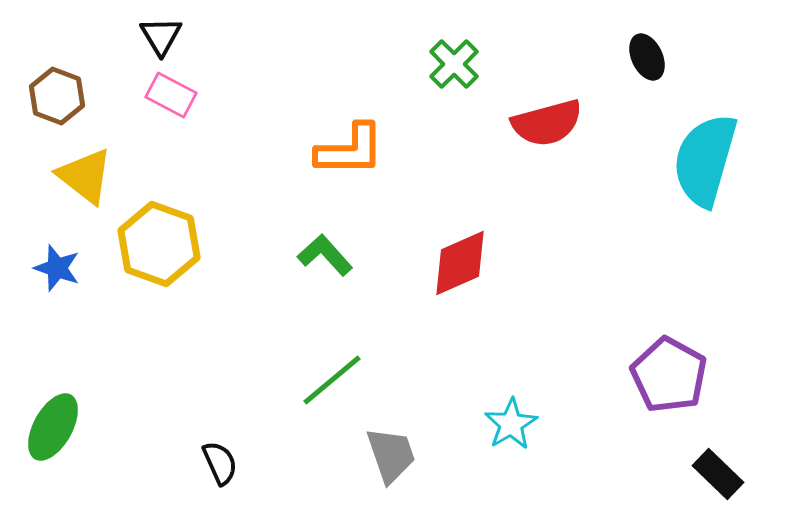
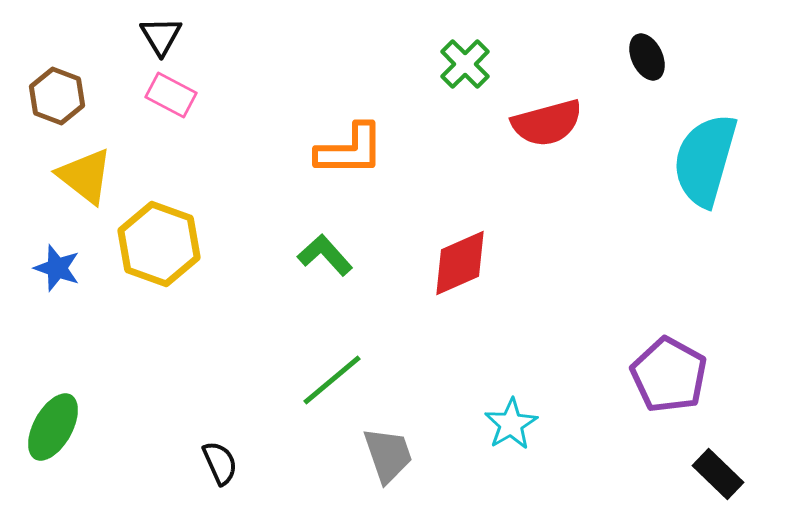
green cross: moved 11 px right
gray trapezoid: moved 3 px left
